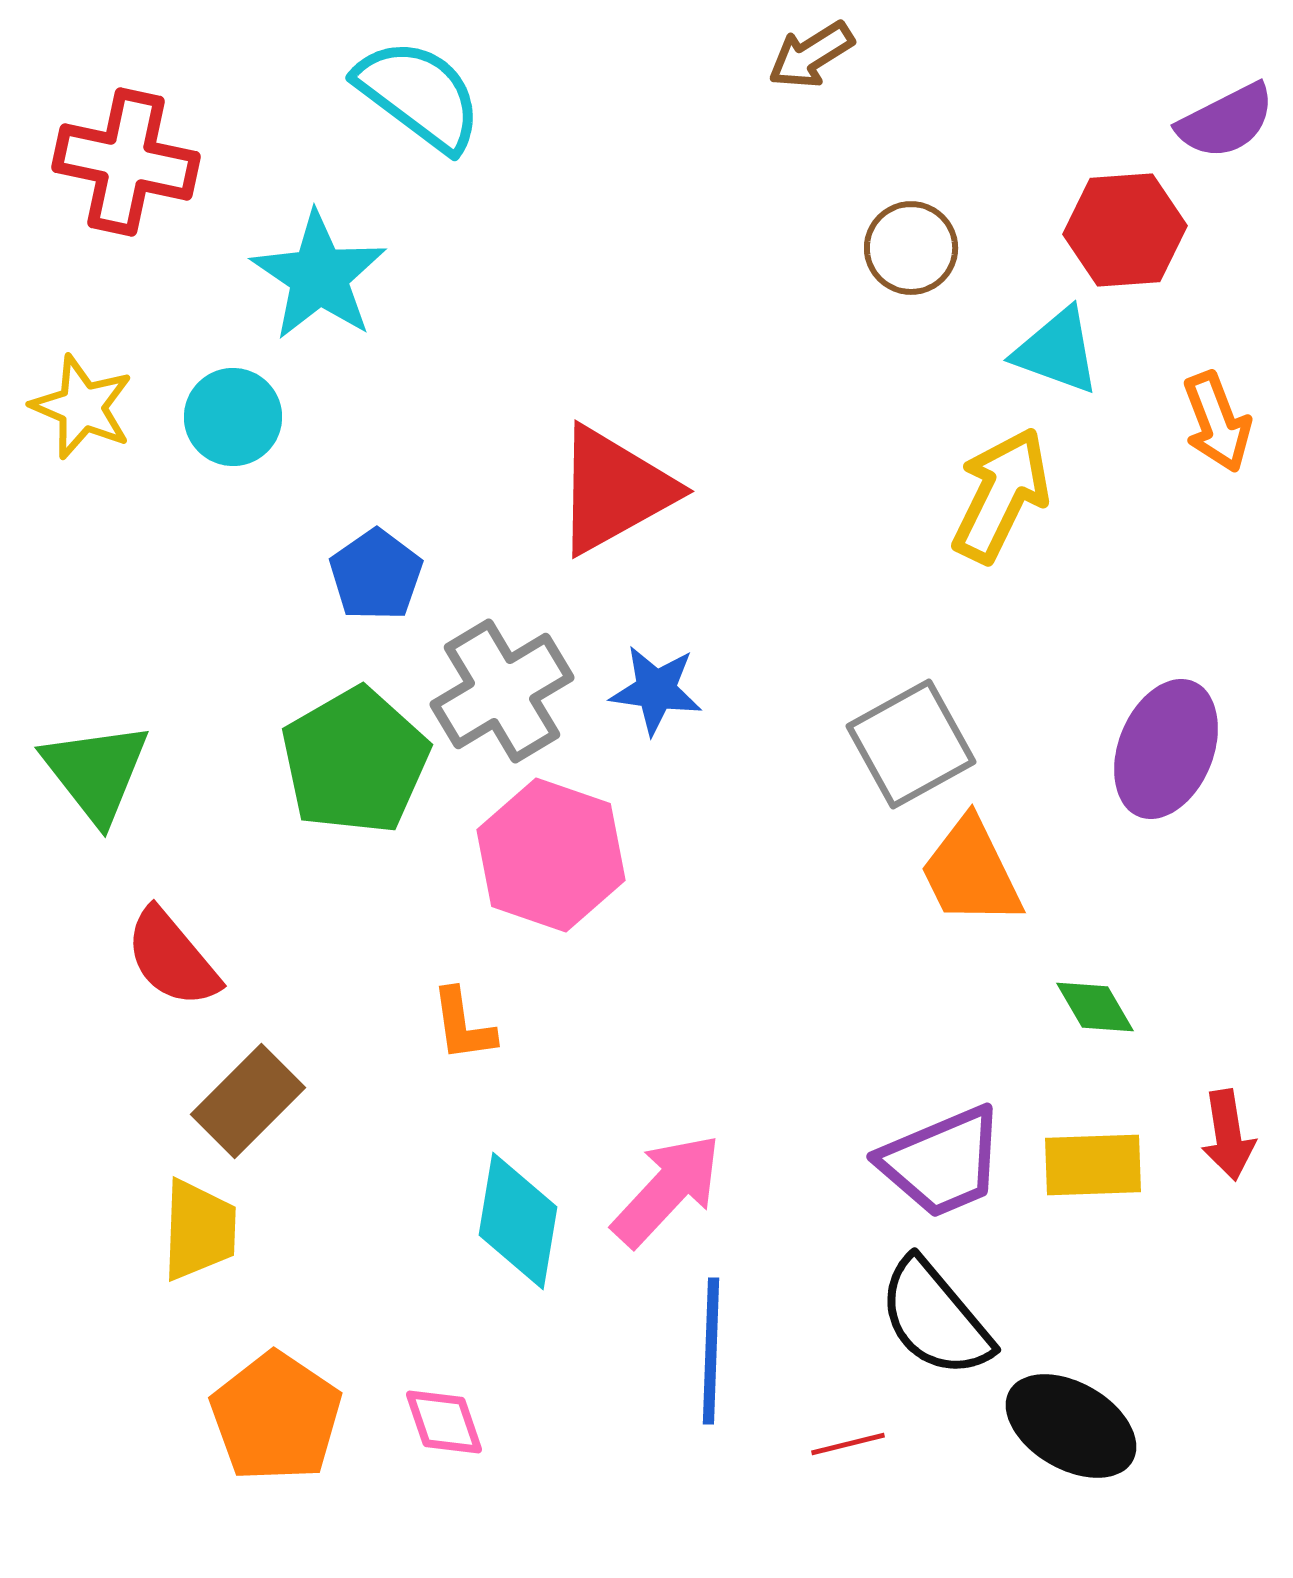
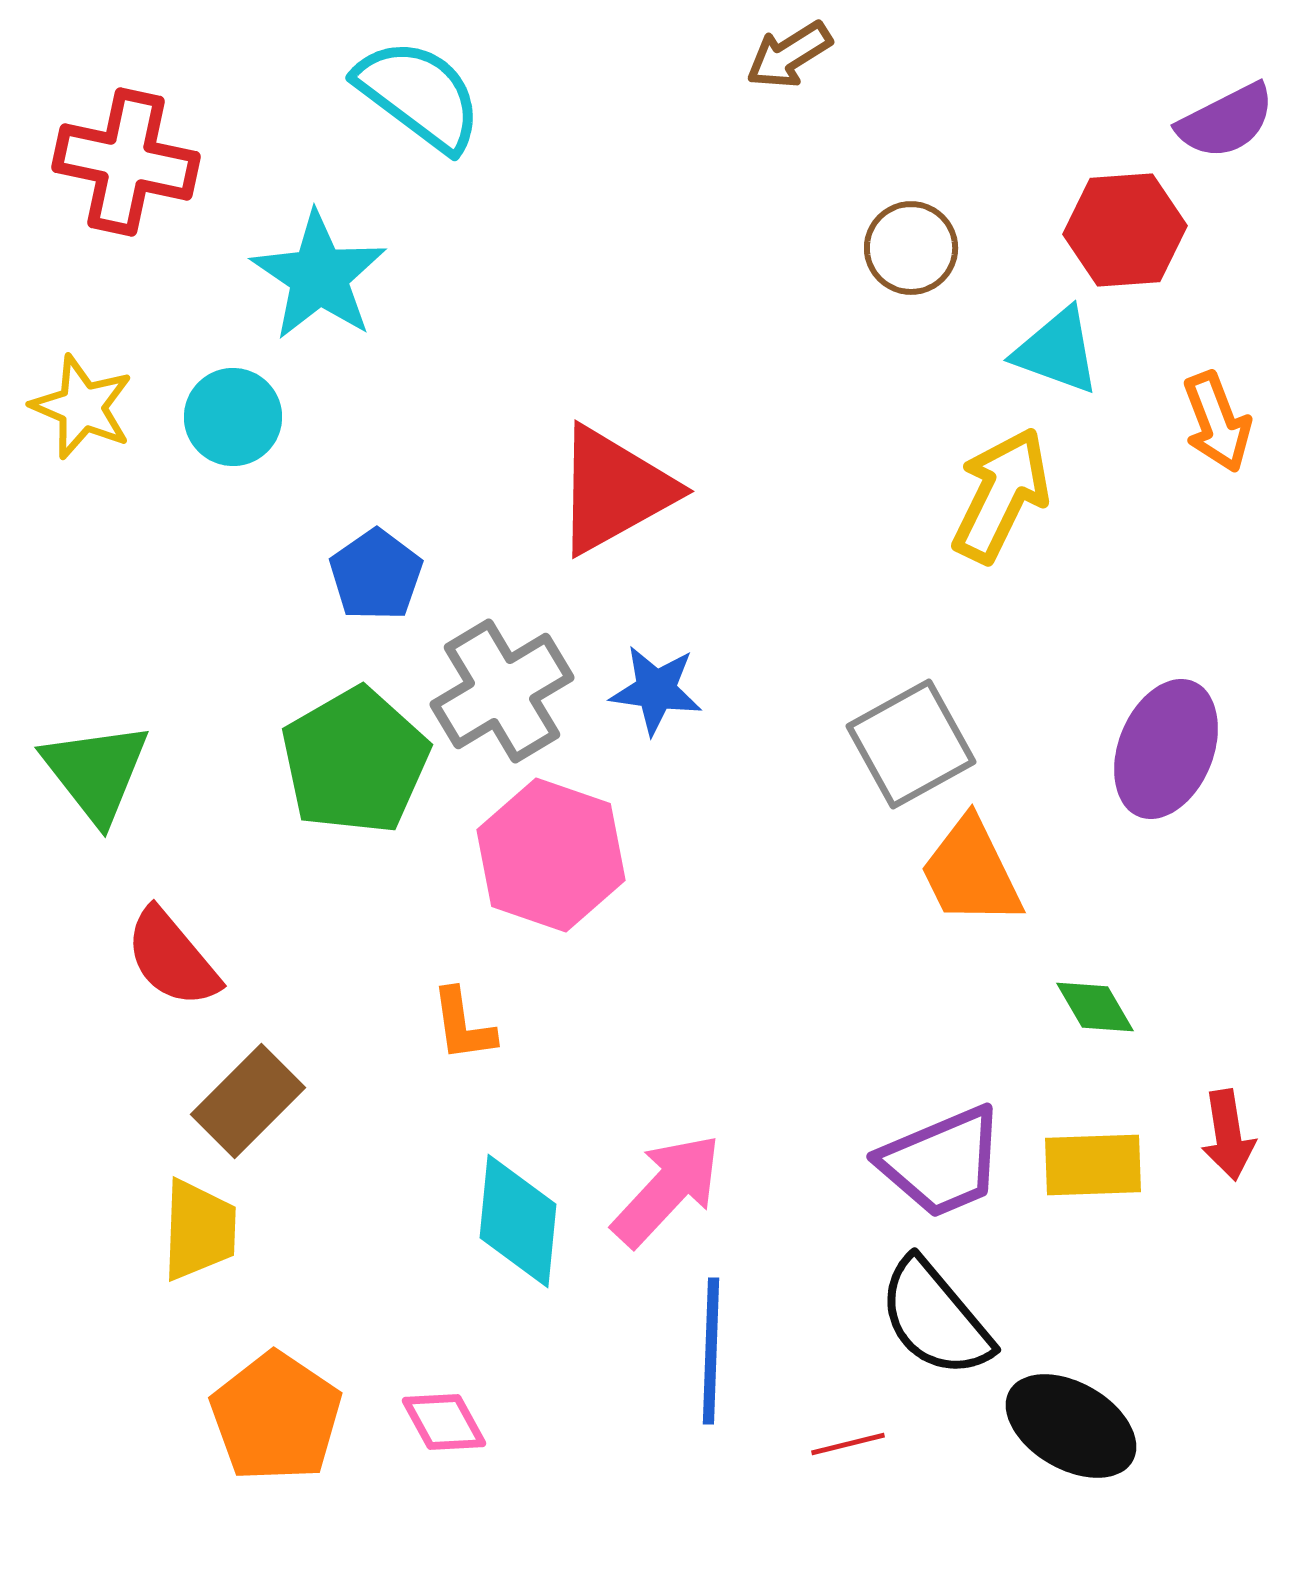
brown arrow: moved 22 px left
cyan diamond: rotated 4 degrees counterclockwise
pink diamond: rotated 10 degrees counterclockwise
